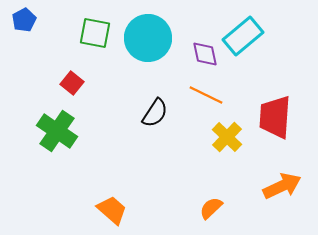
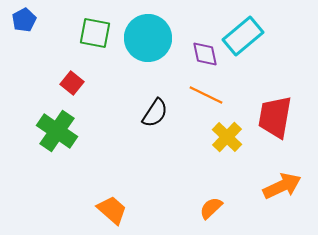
red trapezoid: rotated 6 degrees clockwise
